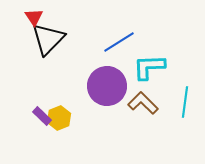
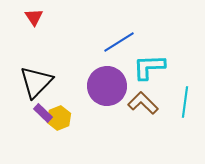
black triangle: moved 12 px left, 43 px down
purple rectangle: moved 1 px right, 3 px up
